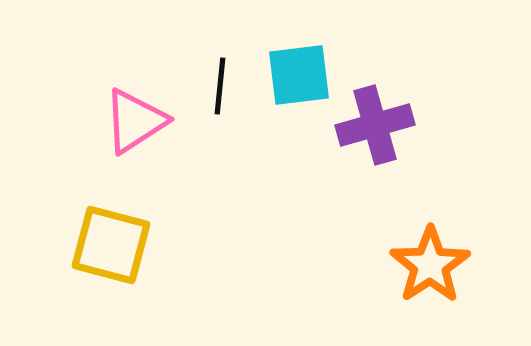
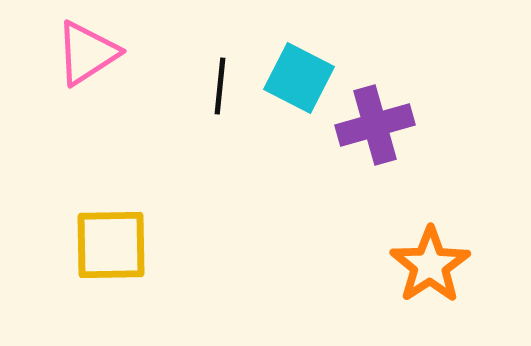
cyan square: moved 3 px down; rotated 34 degrees clockwise
pink triangle: moved 48 px left, 68 px up
yellow square: rotated 16 degrees counterclockwise
